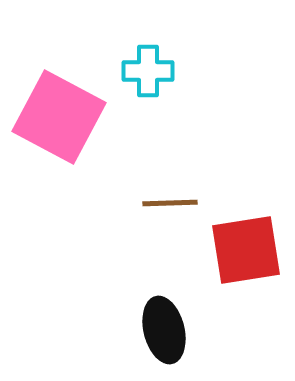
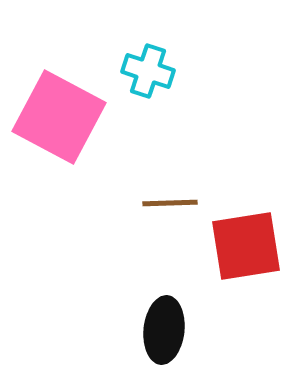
cyan cross: rotated 18 degrees clockwise
red square: moved 4 px up
black ellipse: rotated 20 degrees clockwise
